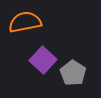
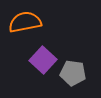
gray pentagon: rotated 25 degrees counterclockwise
